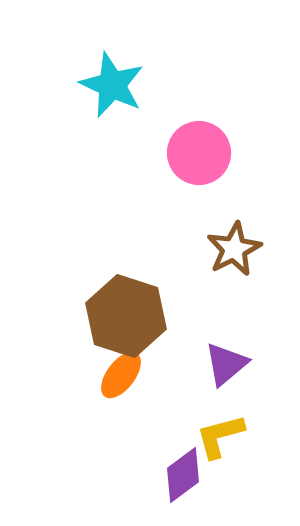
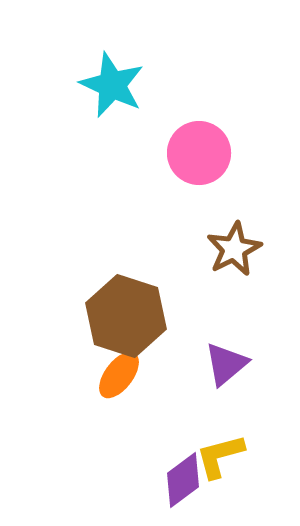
orange ellipse: moved 2 px left
yellow L-shape: moved 20 px down
purple diamond: moved 5 px down
